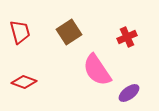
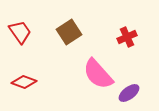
red trapezoid: rotated 20 degrees counterclockwise
pink semicircle: moved 1 px right, 4 px down; rotated 8 degrees counterclockwise
